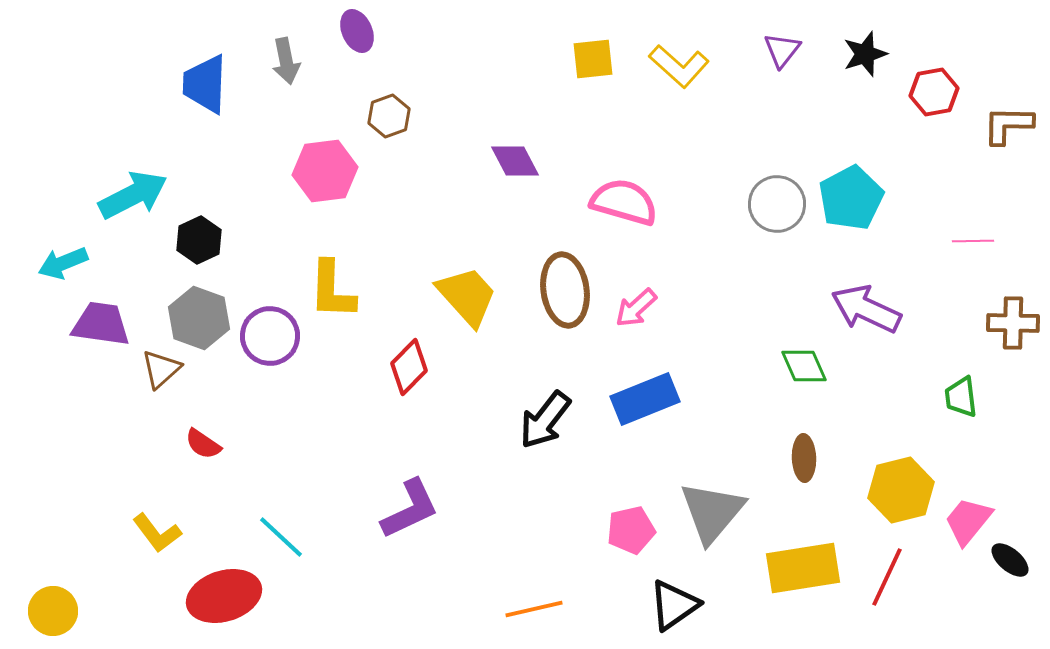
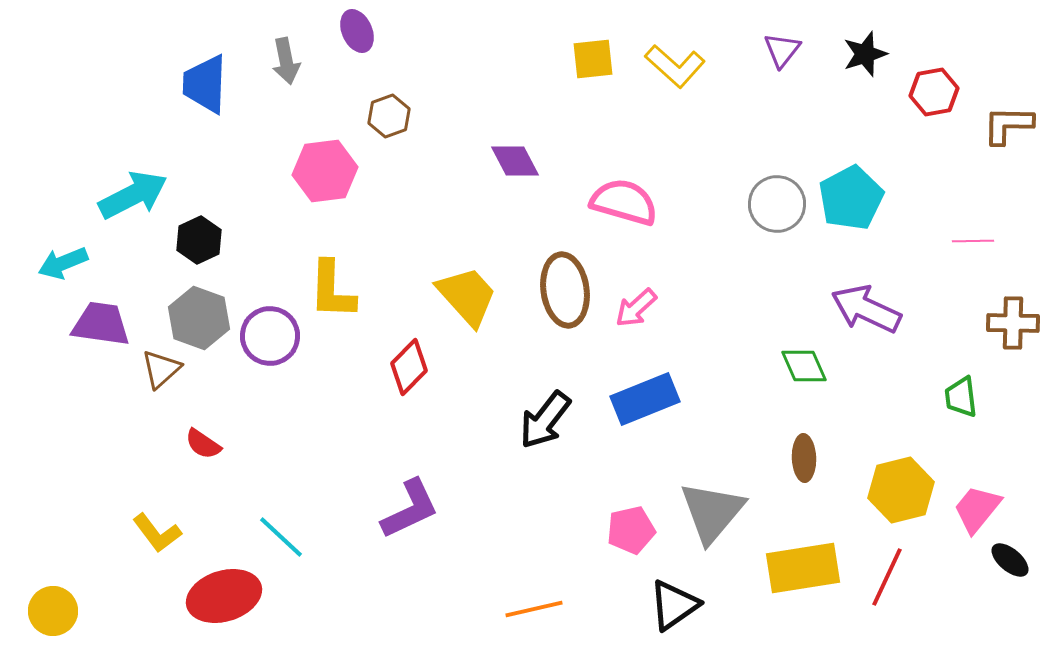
yellow L-shape at (679, 66): moved 4 px left
pink trapezoid at (968, 521): moved 9 px right, 12 px up
